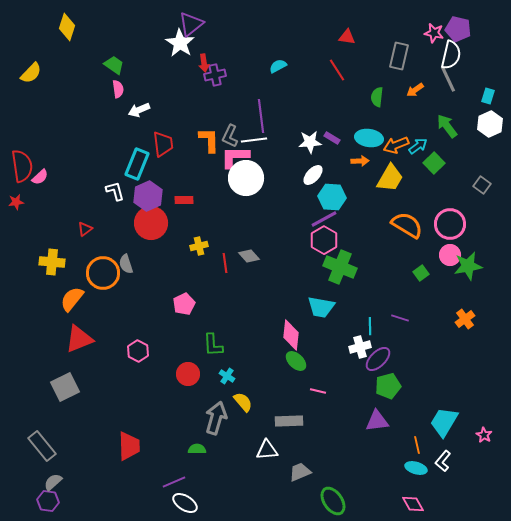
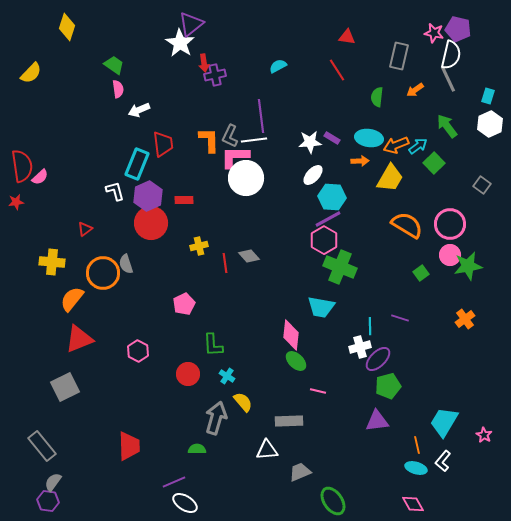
purple line at (324, 219): moved 4 px right
gray semicircle at (53, 482): rotated 12 degrees counterclockwise
